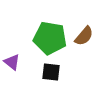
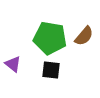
purple triangle: moved 1 px right, 2 px down
black square: moved 2 px up
